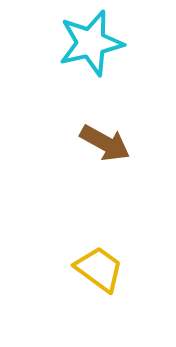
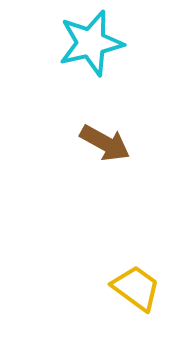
yellow trapezoid: moved 37 px right, 19 px down
